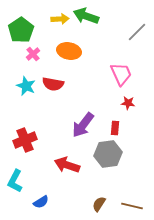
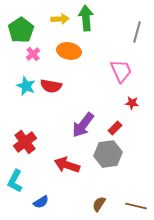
green arrow: moved 2 px down; rotated 65 degrees clockwise
gray line: rotated 30 degrees counterclockwise
pink trapezoid: moved 3 px up
red semicircle: moved 2 px left, 2 px down
red star: moved 4 px right
red rectangle: rotated 40 degrees clockwise
red cross: moved 2 px down; rotated 15 degrees counterclockwise
brown line: moved 4 px right
